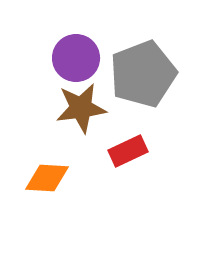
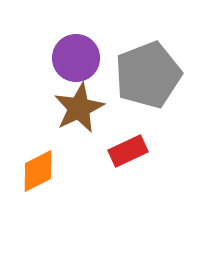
gray pentagon: moved 5 px right, 1 px down
brown star: moved 2 px left; rotated 18 degrees counterclockwise
orange diamond: moved 9 px left, 7 px up; rotated 30 degrees counterclockwise
